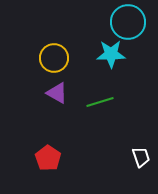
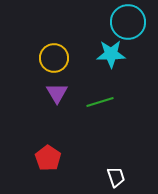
purple triangle: rotated 30 degrees clockwise
white trapezoid: moved 25 px left, 20 px down
